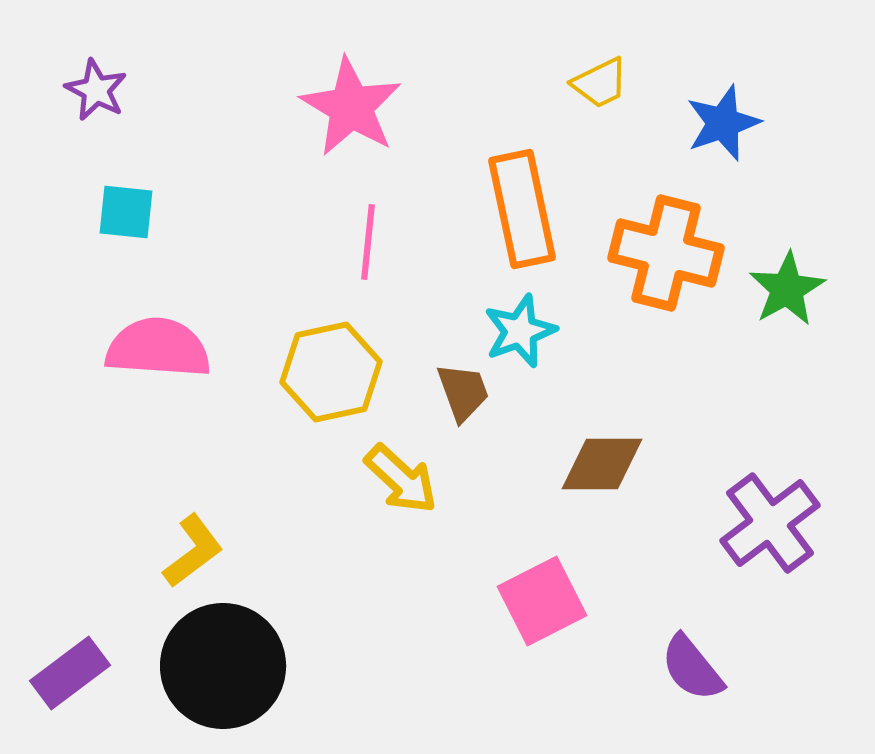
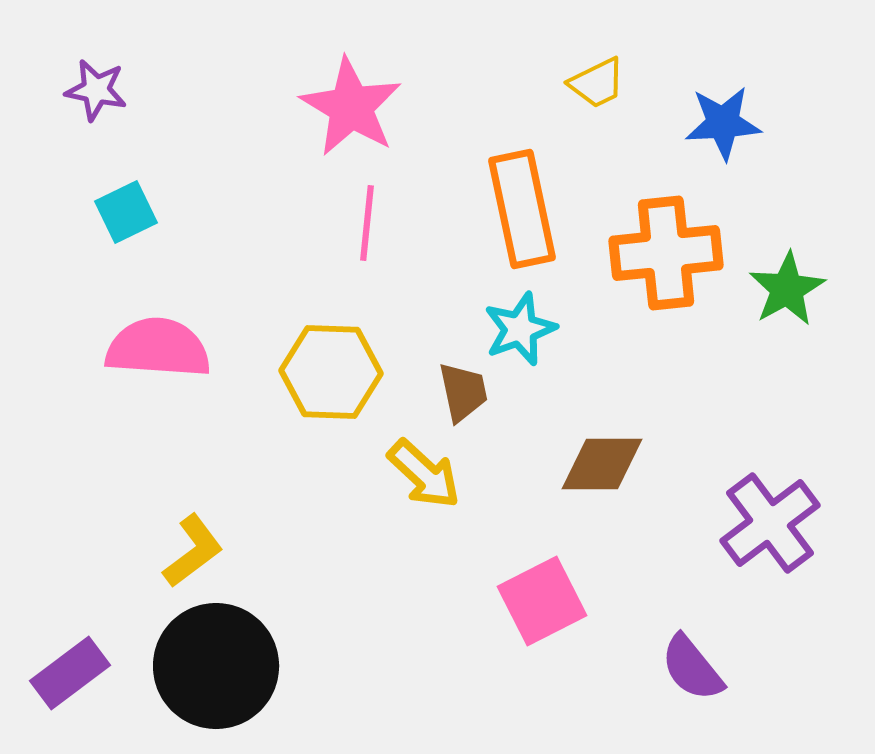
yellow trapezoid: moved 3 px left
purple star: rotated 16 degrees counterclockwise
blue star: rotated 16 degrees clockwise
cyan square: rotated 32 degrees counterclockwise
pink line: moved 1 px left, 19 px up
orange cross: rotated 20 degrees counterclockwise
cyan star: moved 2 px up
yellow hexagon: rotated 14 degrees clockwise
brown trapezoid: rotated 8 degrees clockwise
yellow arrow: moved 23 px right, 5 px up
black circle: moved 7 px left
